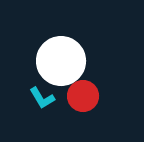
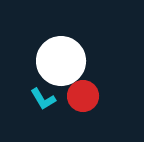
cyan L-shape: moved 1 px right, 1 px down
